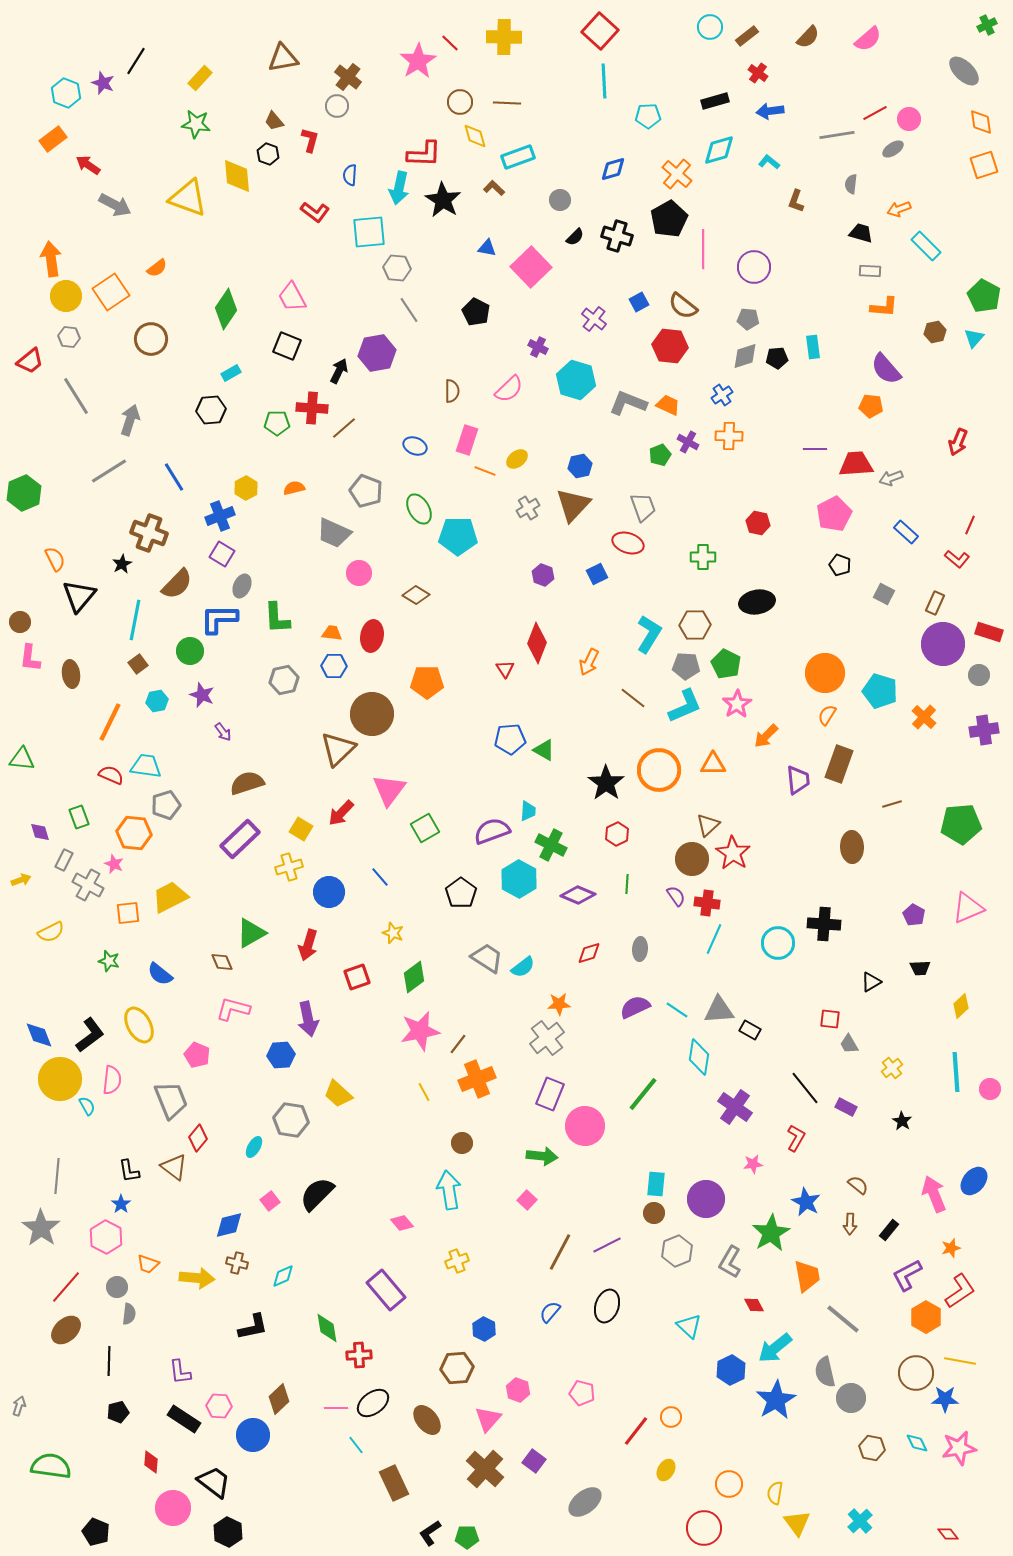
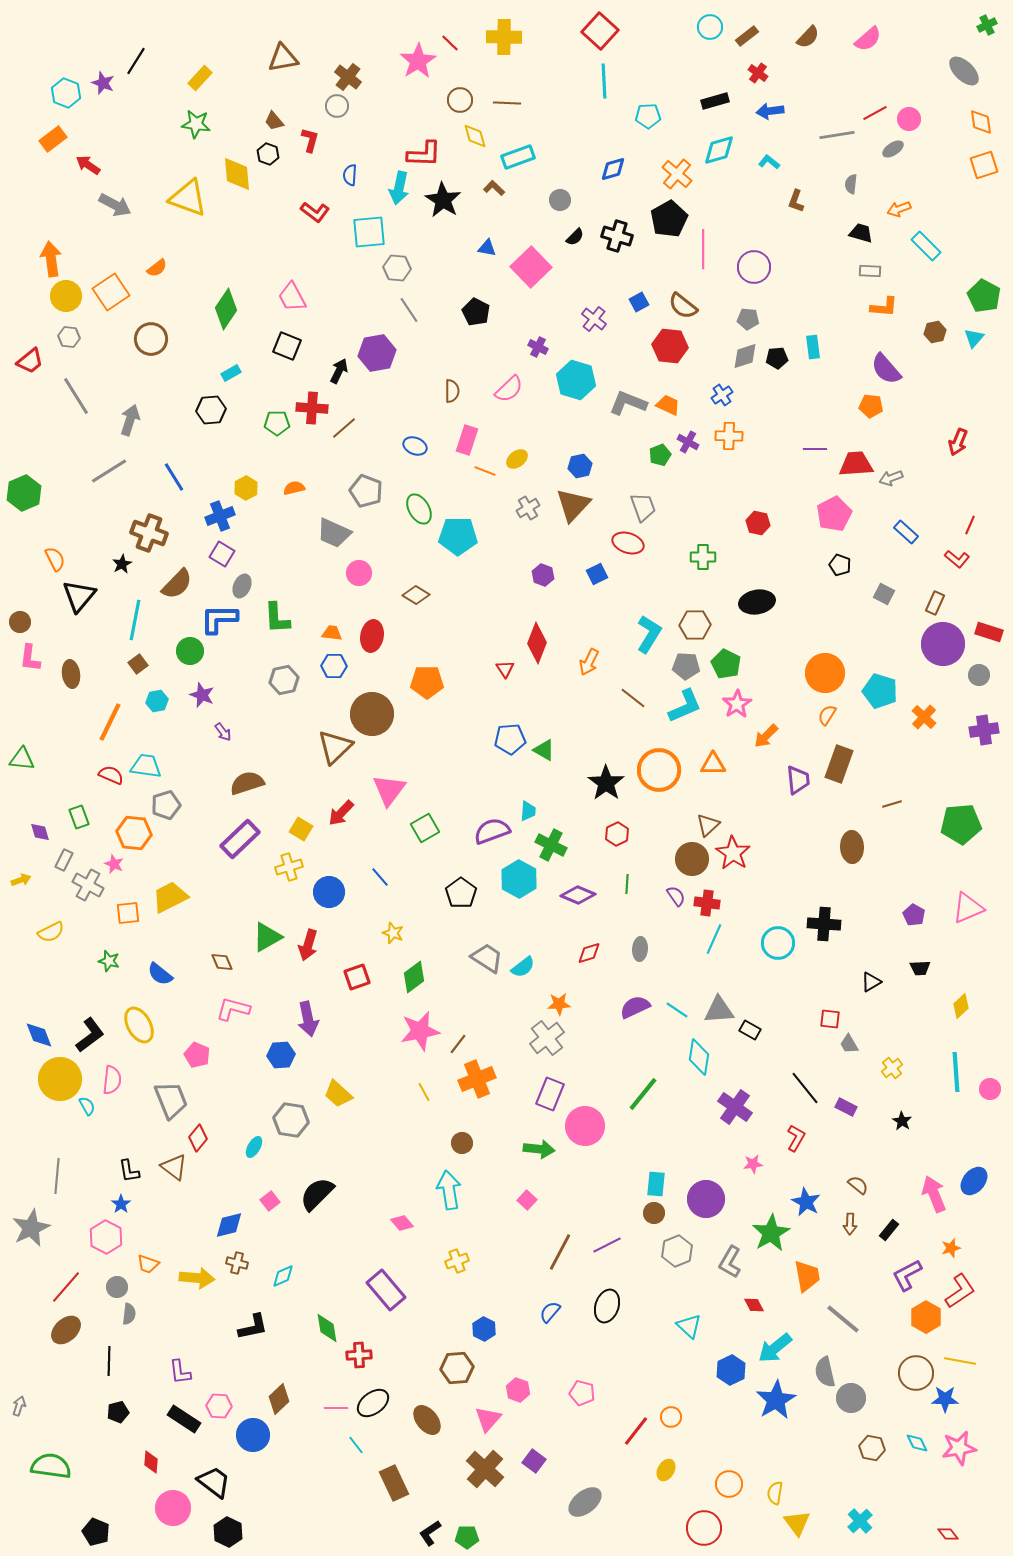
brown circle at (460, 102): moved 2 px up
yellow diamond at (237, 176): moved 2 px up
brown triangle at (338, 749): moved 3 px left, 2 px up
green triangle at (251, 933): moved 16 px right, 4 px down
green arrow at (542, 1156): moved 3 px left, 7 px up
gray star at (41, 1228): moved 10 px left; rotated 12 degrees clockwise
